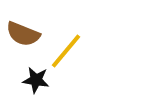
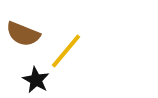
black star: rotated 20 degrees clockwise
